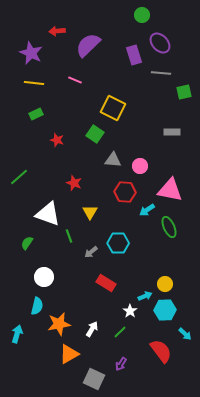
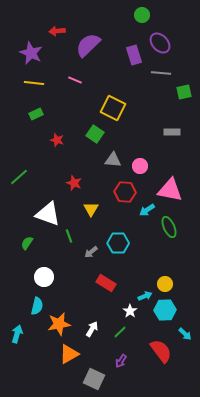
yellow triangle at (90, 212): moved 1 px right, 3 px up
purple arrow at (121, 364): moved 3 px up
